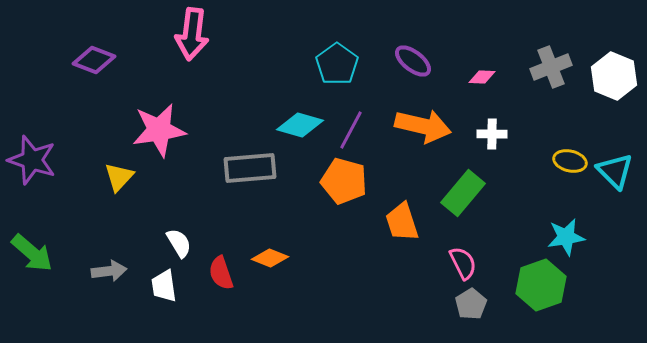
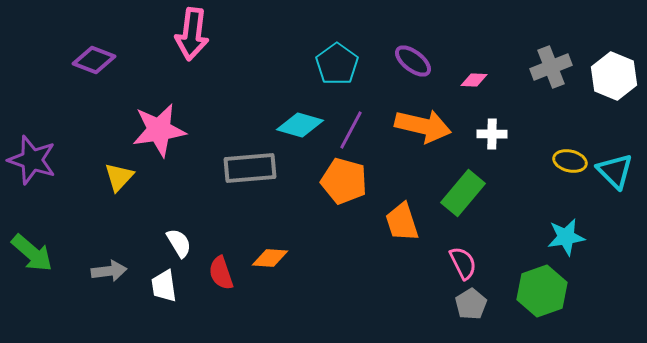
pink diamond: moved 8 px left, 3 px down
orange diamond: rotated 18 degrees counterclockwise
green hexagon: moved 1 px right, 6 px down
